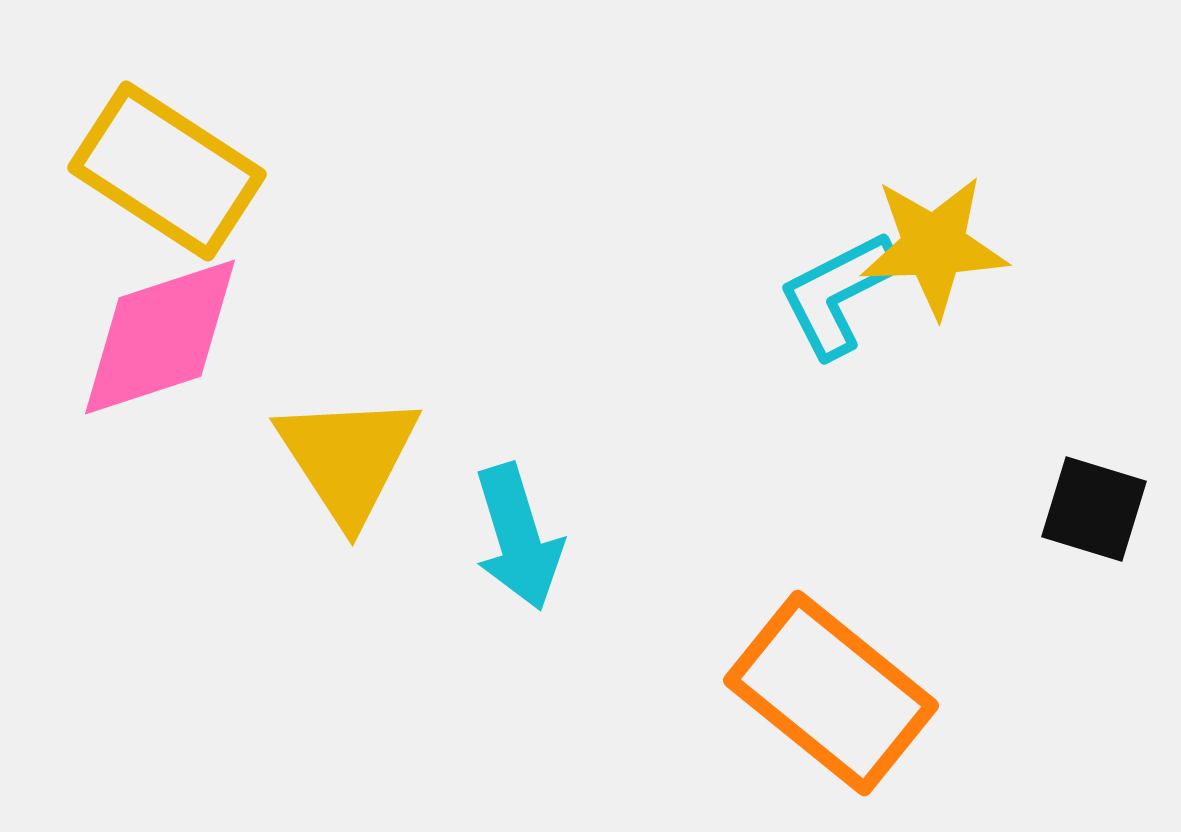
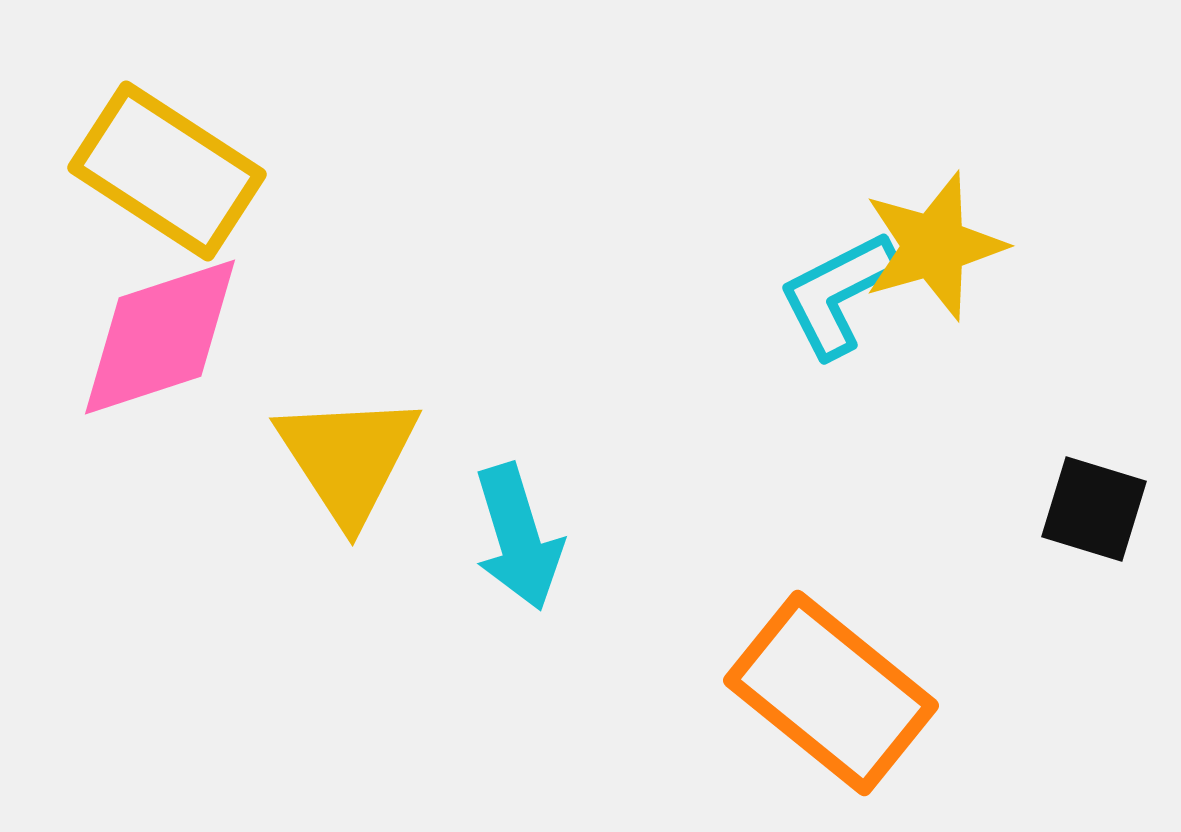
yellow star: rotated 14 degrees counterclockwise
